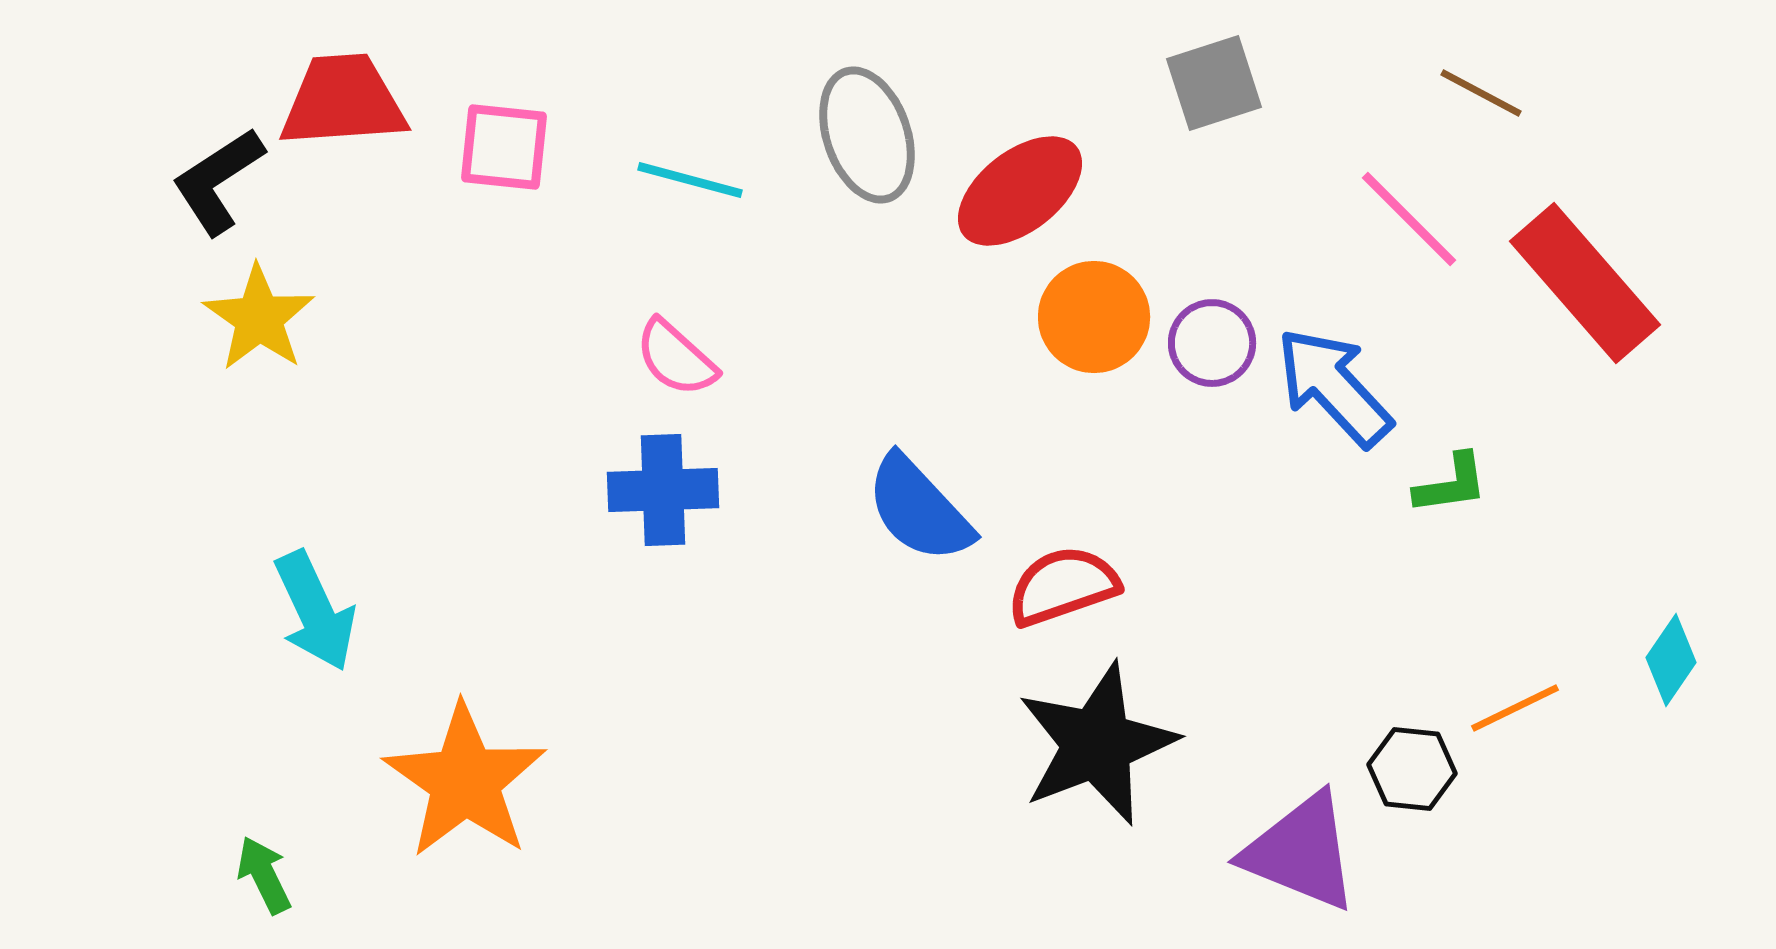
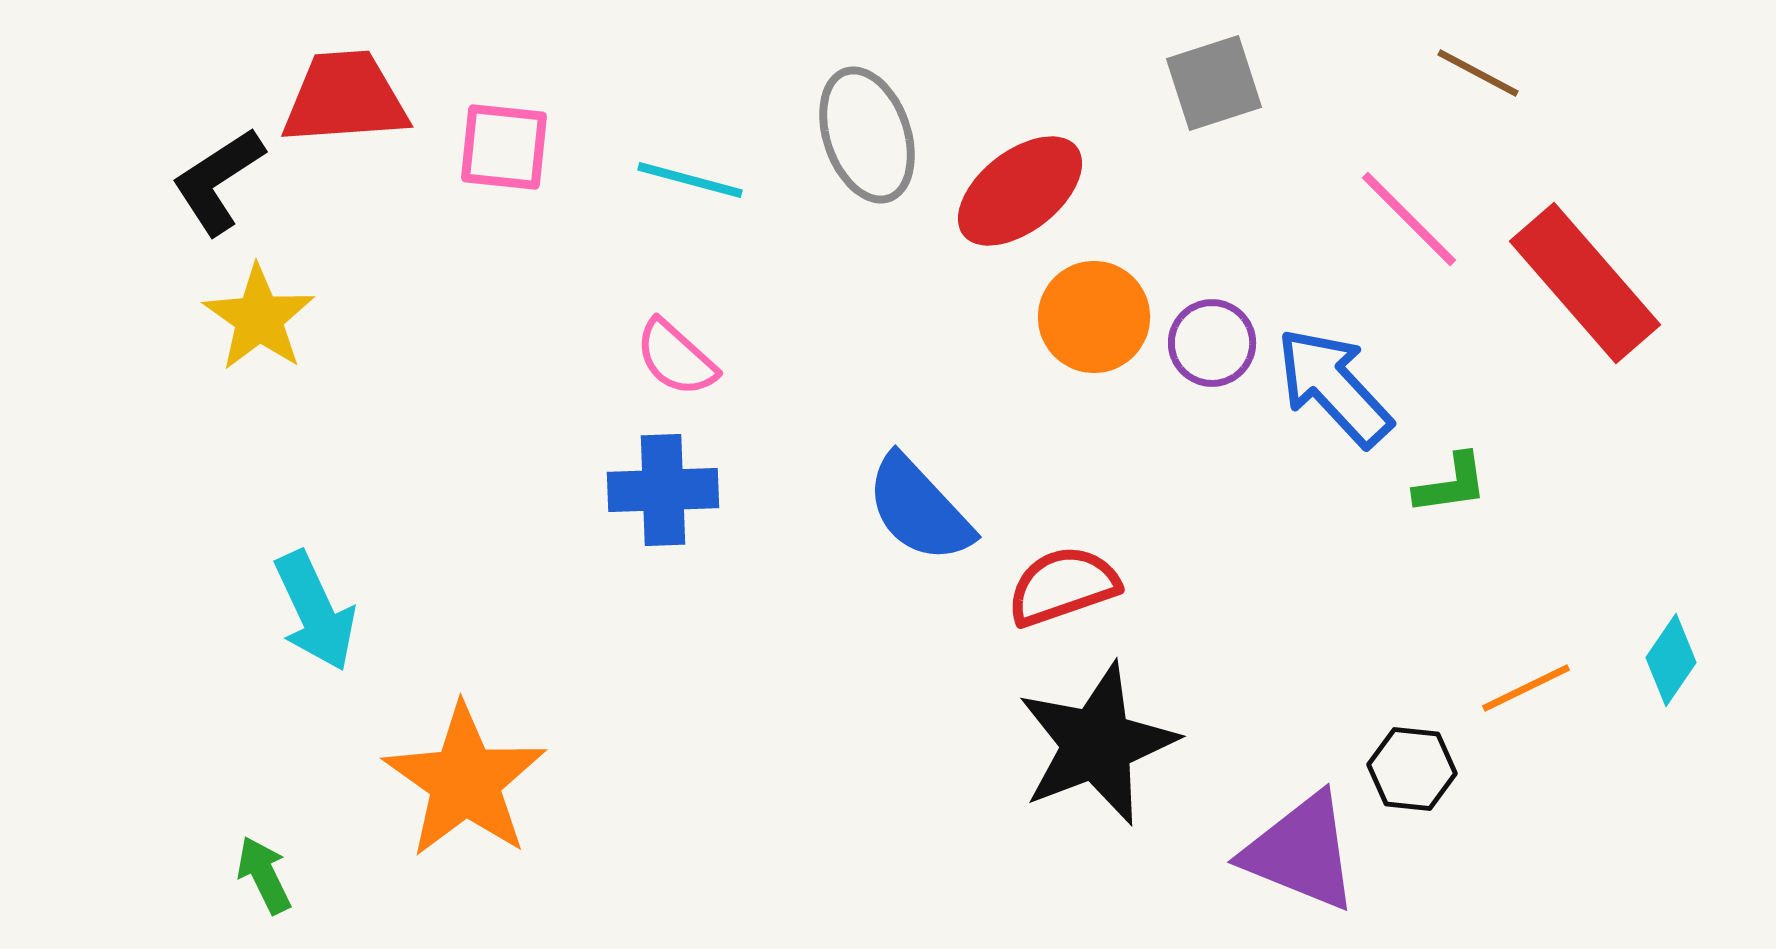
brown line: moved 3 px left, 20 px up
red trapezoid: moved 2 px right, 3 px up
orange line: moved 11 px right, 20 px up
